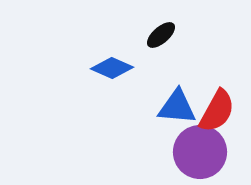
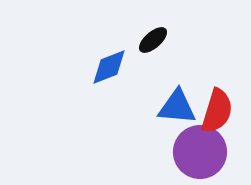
black ellipse: moved 8 px left, 5 px down
blue diamond: moved 3 px left, 1 px up; rotated 45 degrees counterclockwise
red semicircle: rotated 12 degrees counterclockwise
